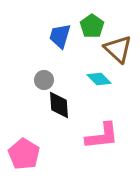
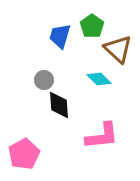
pink pentagon: rotated 12 degrees clockwise
